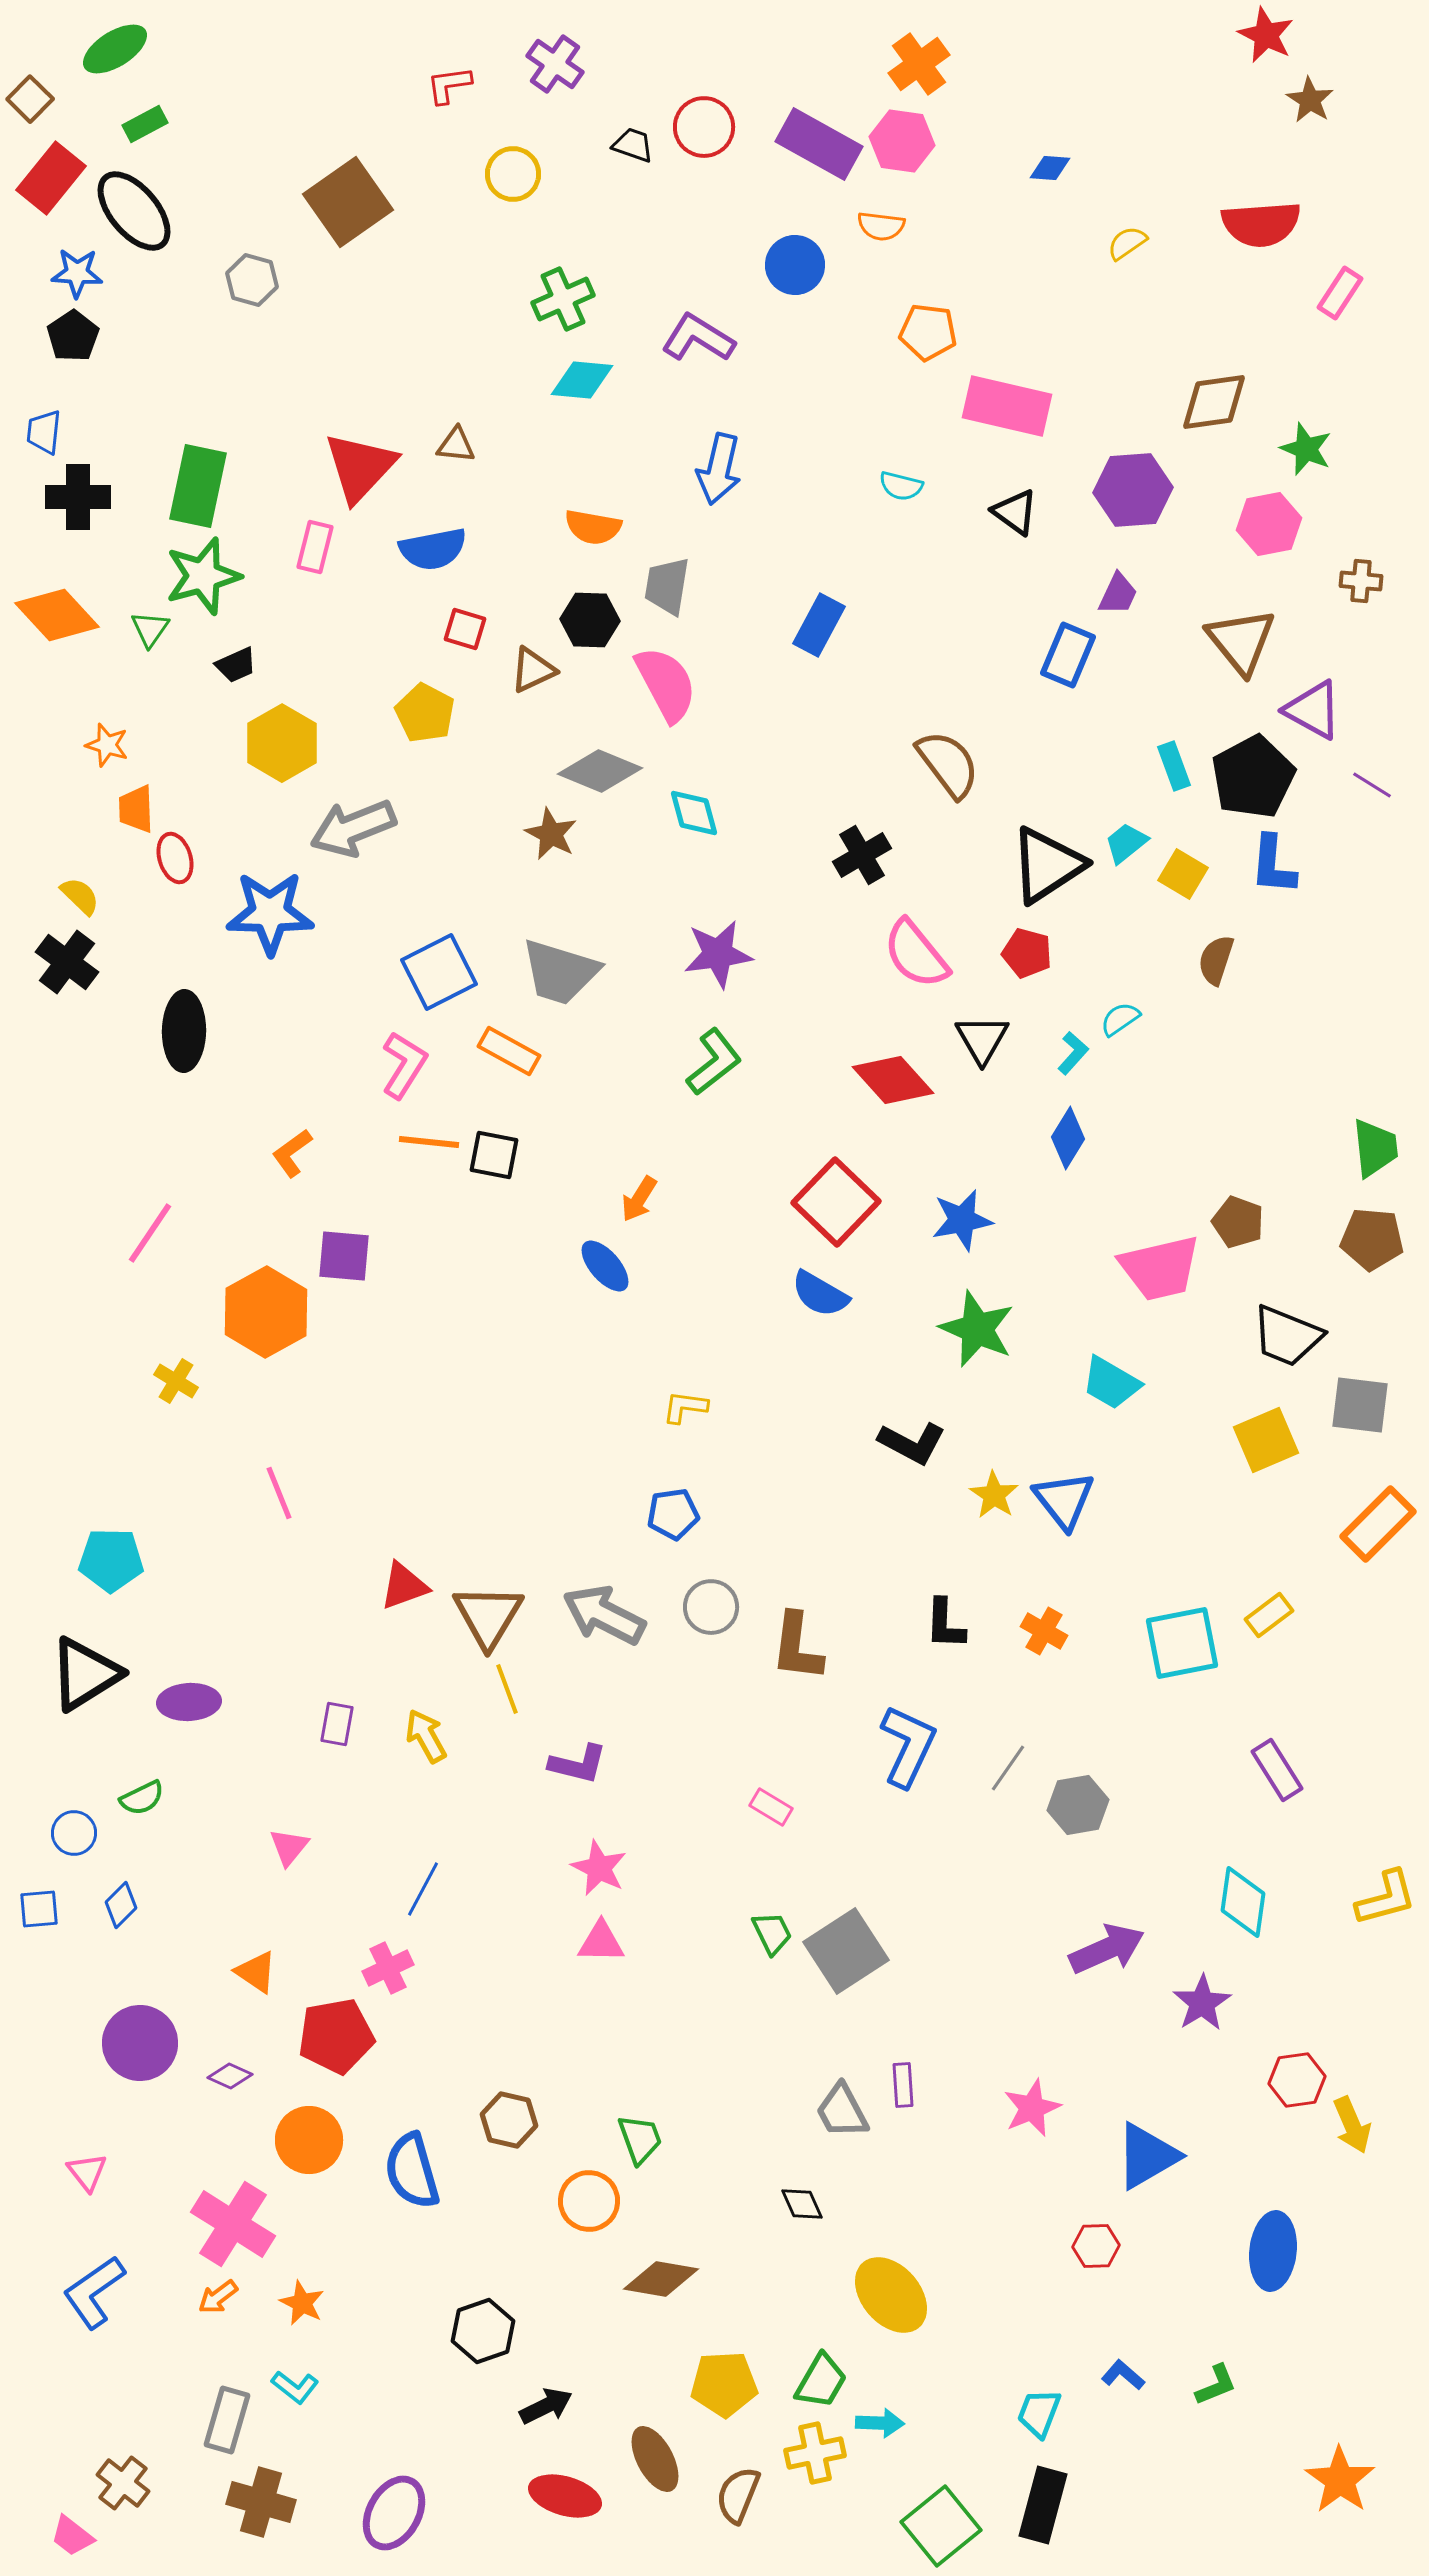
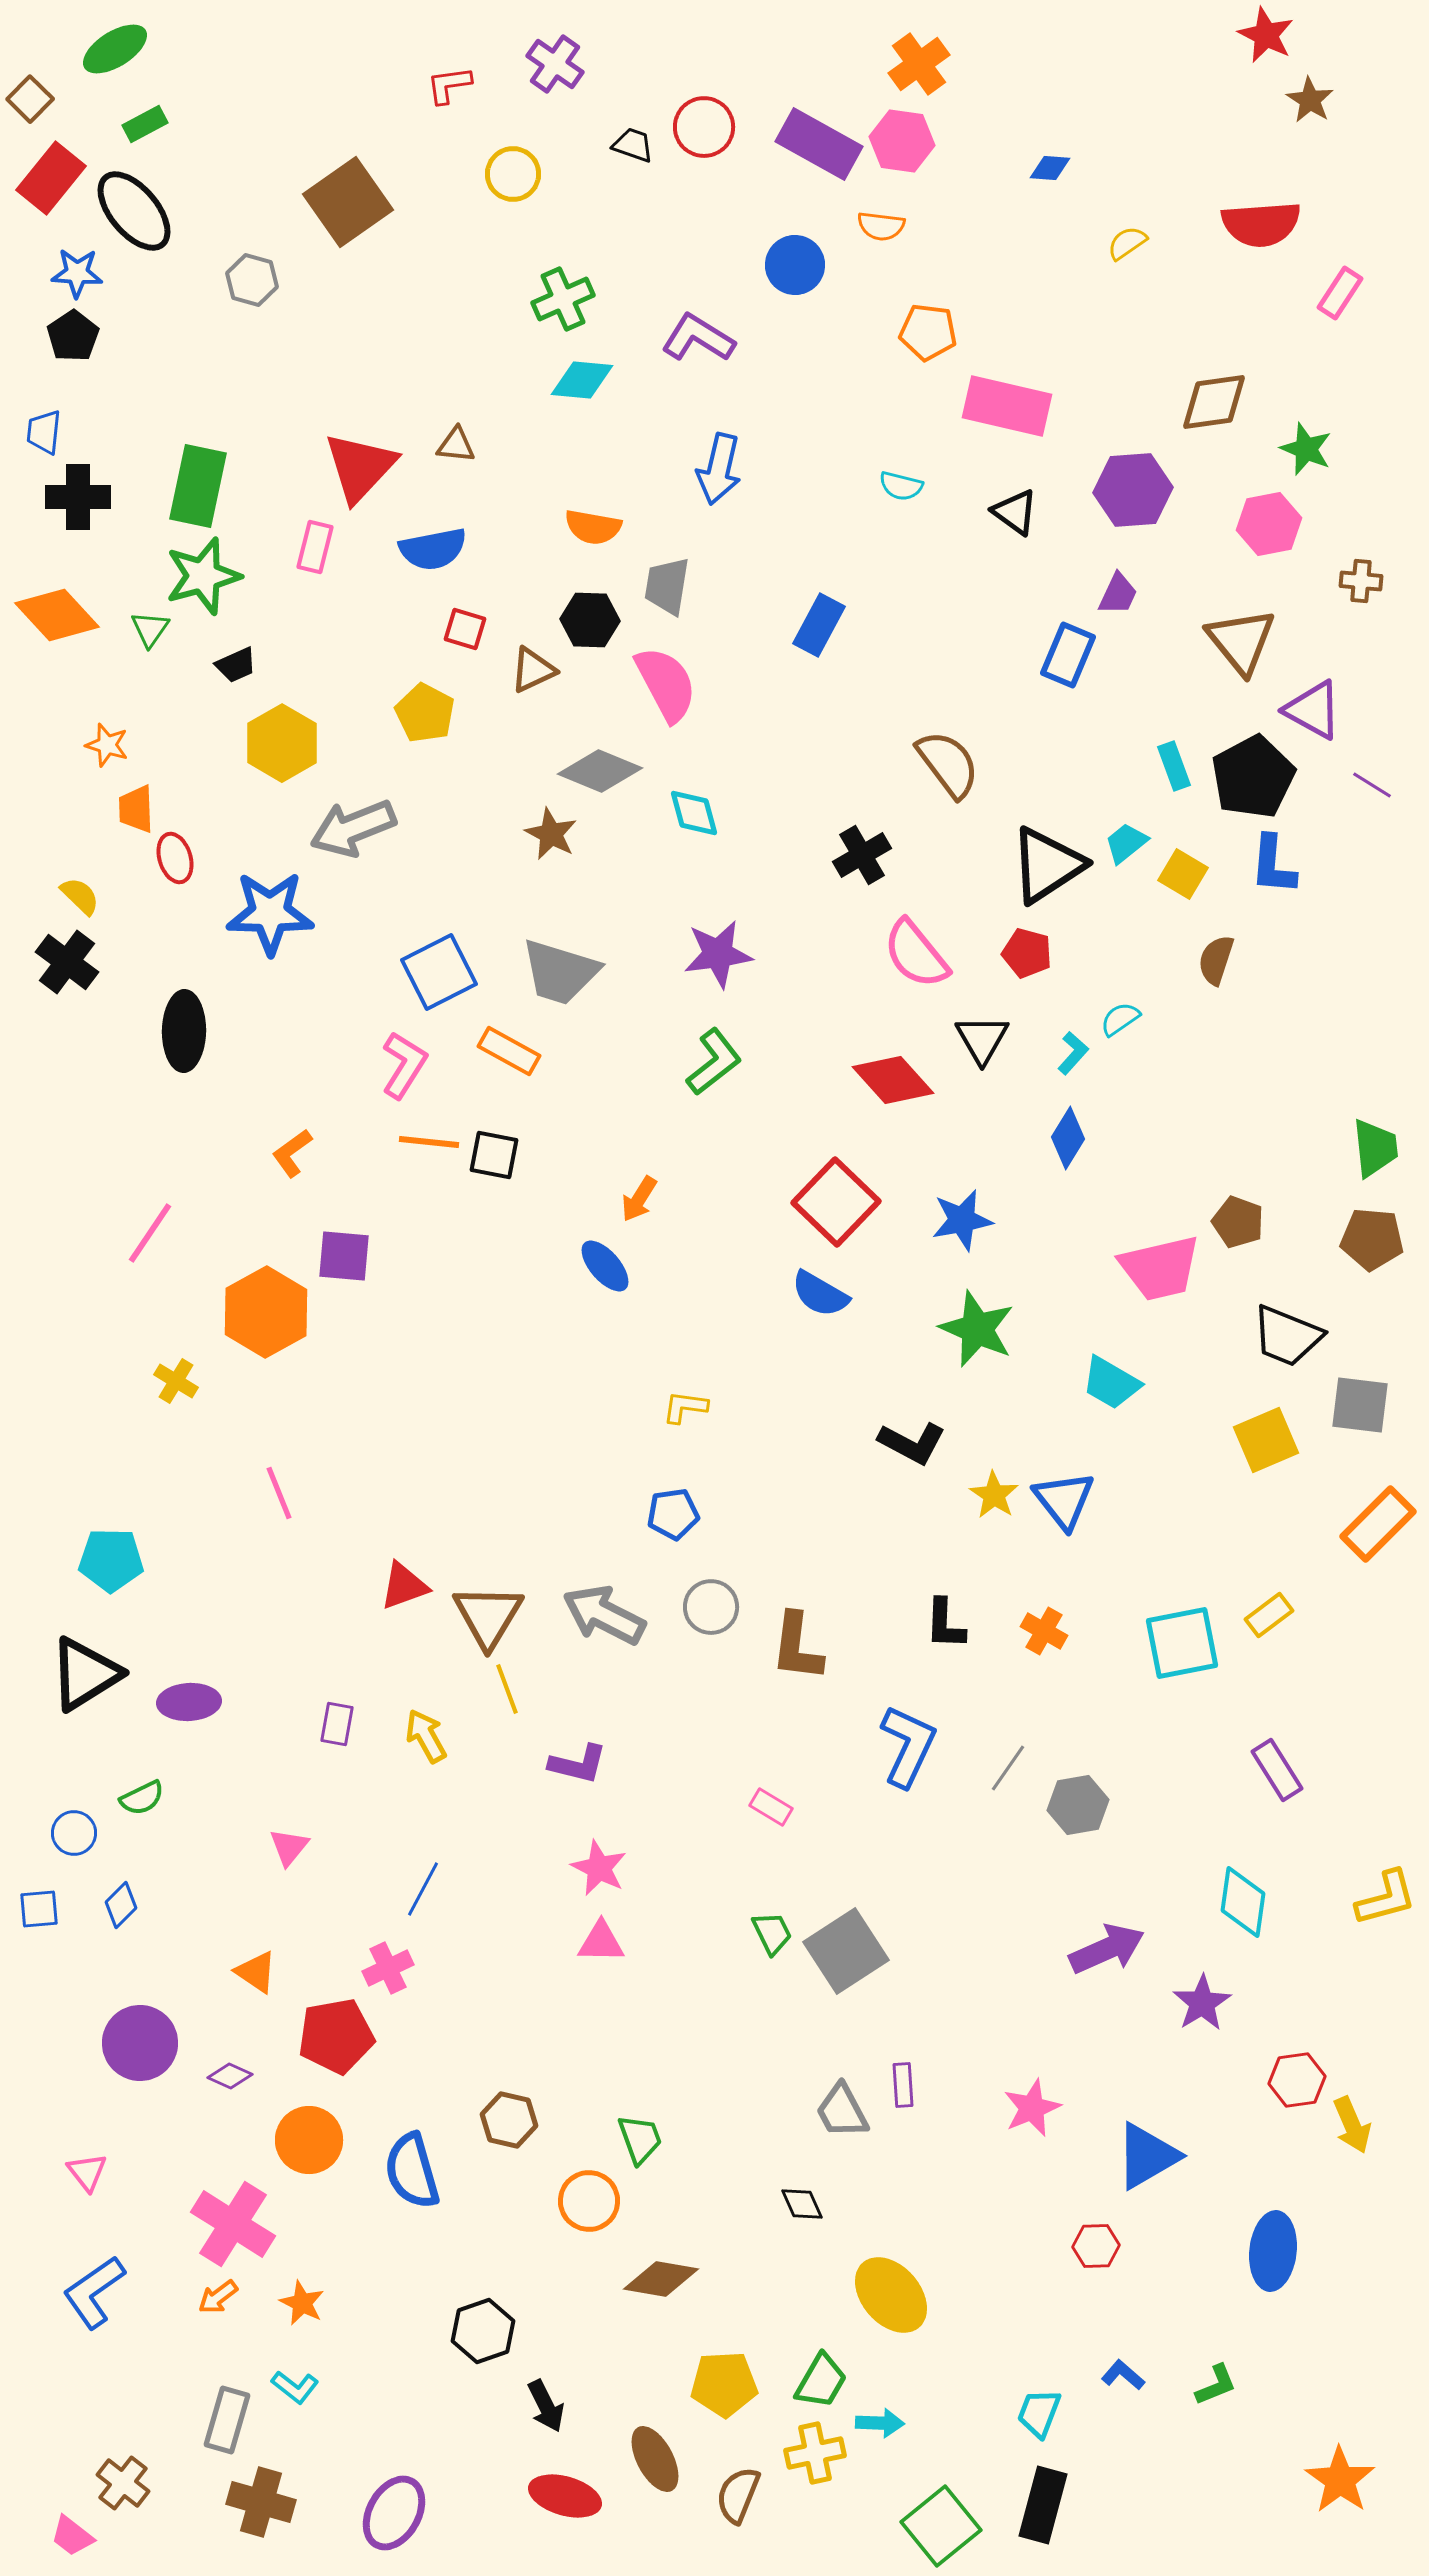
black arrow at (546, 2406): rotated 90 degrees clockwise
